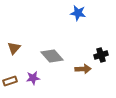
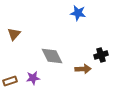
brown triangle: moved 14 px up
gray diamond: rotated 15 degrees clockwise
